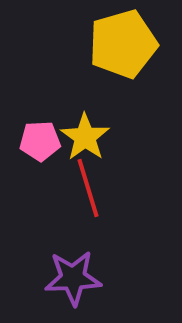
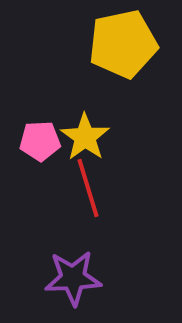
yellow pentagon: rotated 4 degrees clockwise
